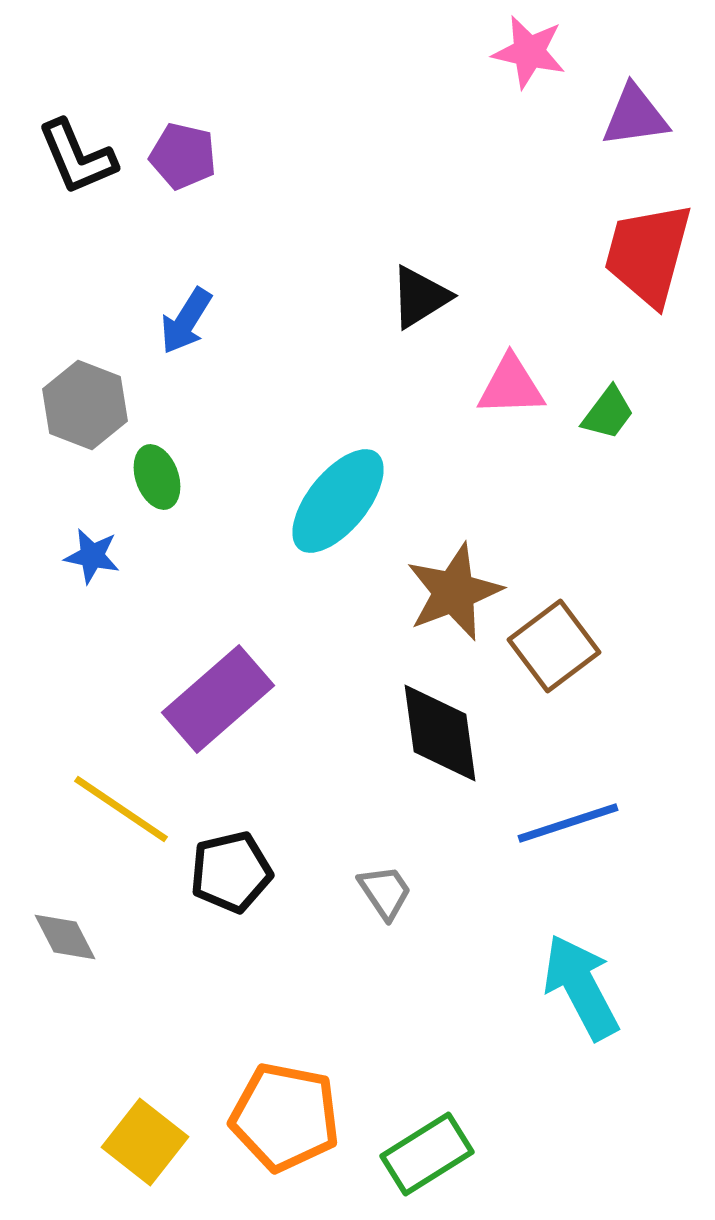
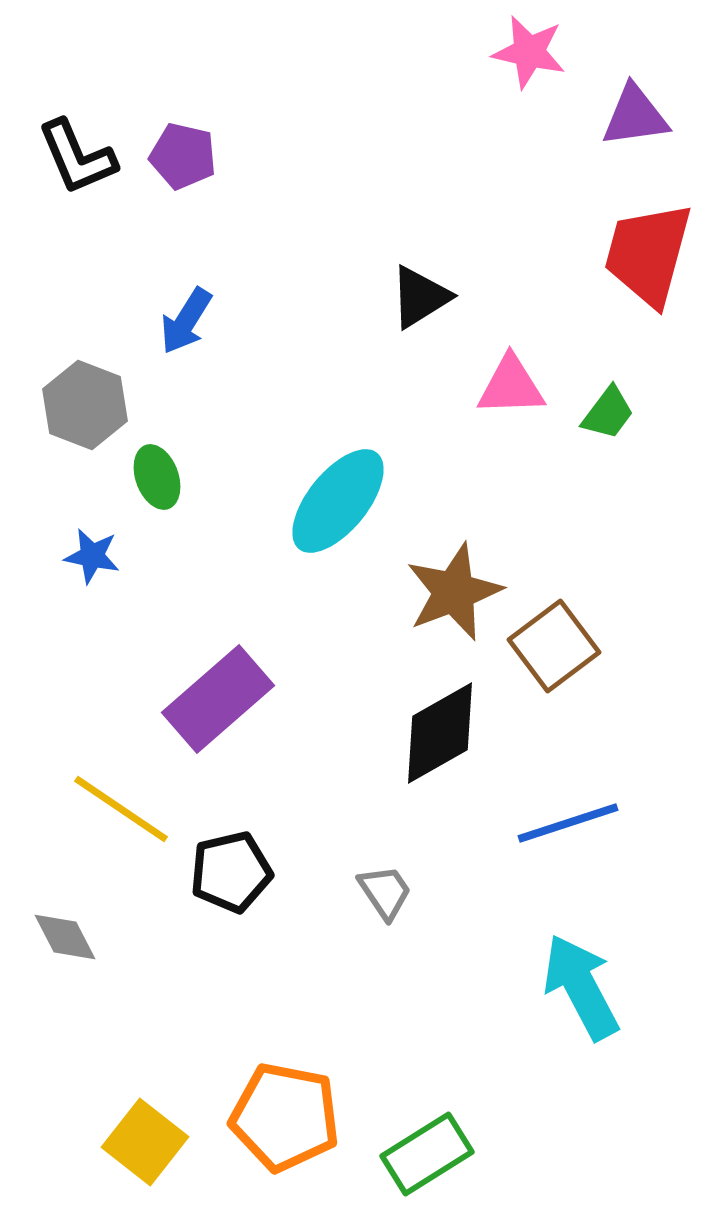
black diamond: rotated 68 degrees clockwise
